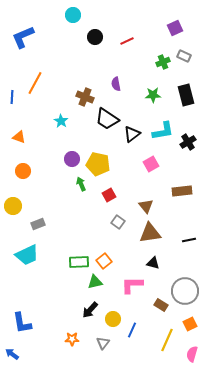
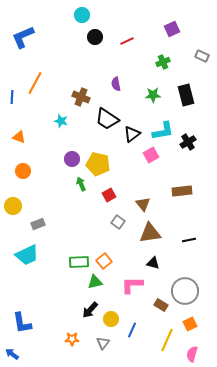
cyan circle at (73, 15): moved 9 px right
purple square at (175, 28): moved 3 px left, 1 px down
gray rectangle at (184, 56): moved 18 px right
brown cross at (85, 97): moved 4 px left
cyan star at (61, 121): rotated 16 degrees counterclockwise
pink square at (151, 164): moved 9 px up
brown triangle at (146, 206): moved 3 px left, 2 px up
yellow circle at (113, 319): moved 2 px left
